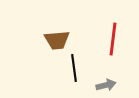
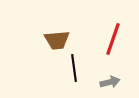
red line: rotated 12 degrees clockwise
gray arrow: moved 4 px right, 3 px up
